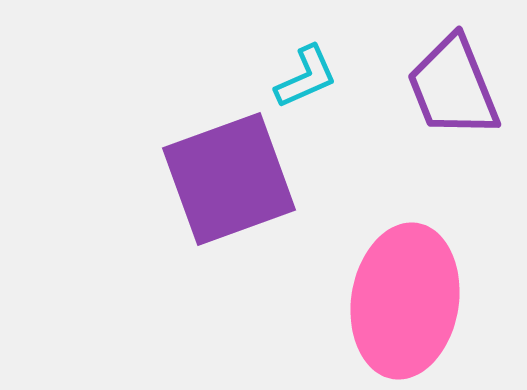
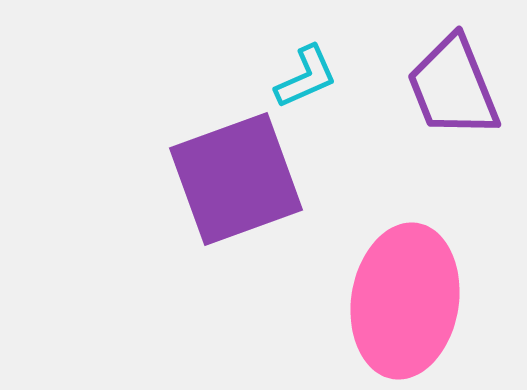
purple square: moved 7 px right
